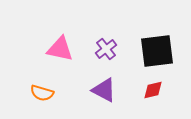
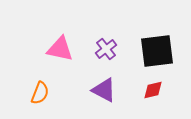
orange semicircle: moved 2 px left; rotated 85 degrees counterclockwise
